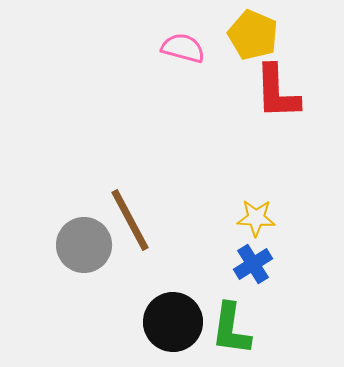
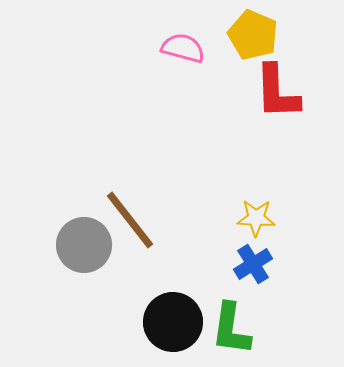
brown line: rotated 10 degrees counterclockwise
